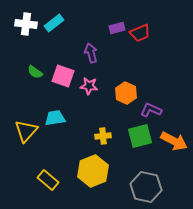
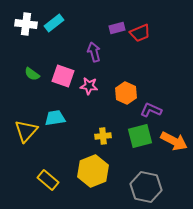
purple arrow: moved 3 px right, 1 px up
green semicircle: moved 3 px left, 2 px down
